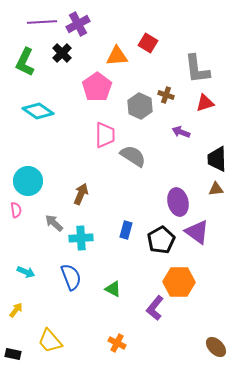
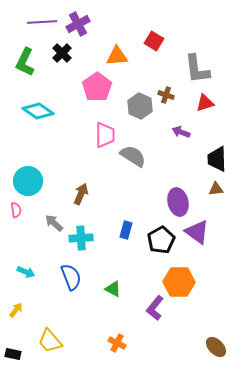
red square: moved 6 px right, 2 px up
